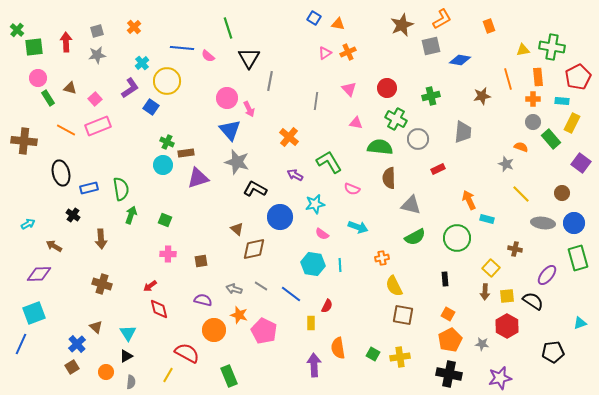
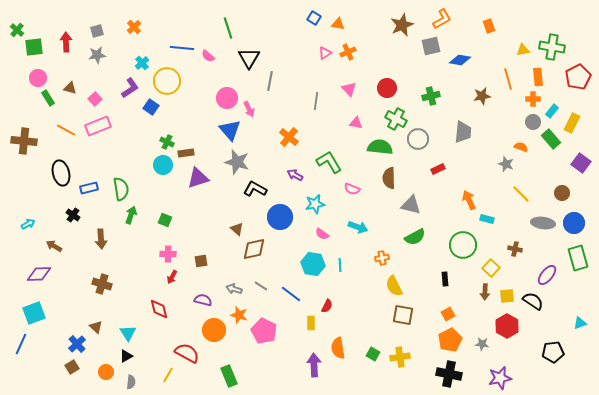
cyan rectangle at (562, 101): moved 10 px left, 10 px down; rotated 56 degrees counterclockwise
green circle at (457, 238): moved 6 px right, 7 px down
red arrow at (150, 286): moved 22 px right, 9 px up; rotated 24 degrees counterclockwise
orange square at (448, 314): rotated 32 degrees clockwise
